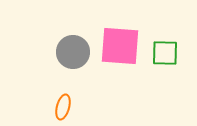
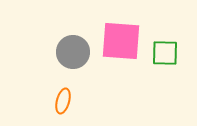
pink square: moved 1 px right, 5 px up
orange ellipse: moved 6 px up
